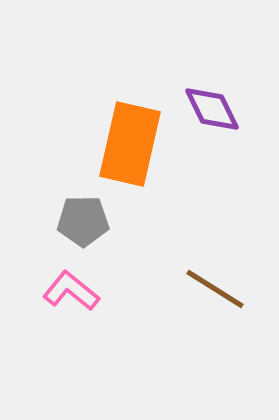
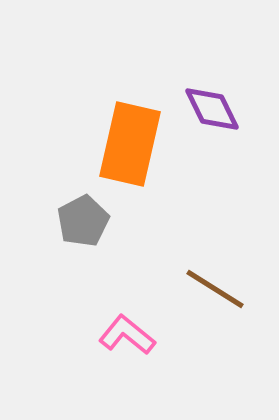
gray pentagon: rotated 27 degrees counterclockwise
pink L-shape: moved 56 px right, 44 px down
